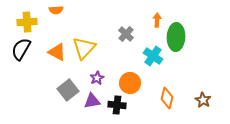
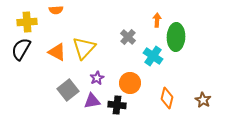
gray cross: moved 2 px right, 3 px down
